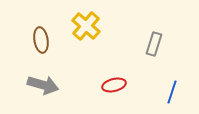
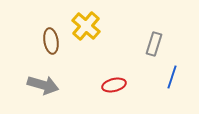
brown ellipse: moved 10 px right, 1 px down
blue line: moved 15 px up
